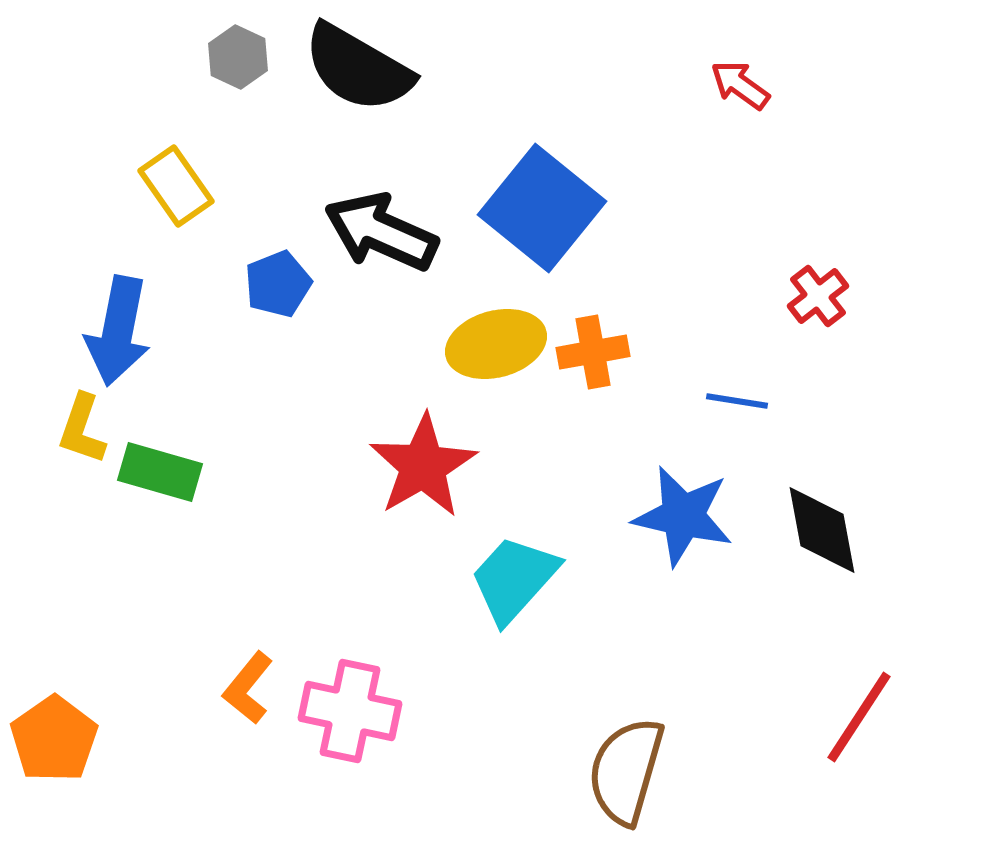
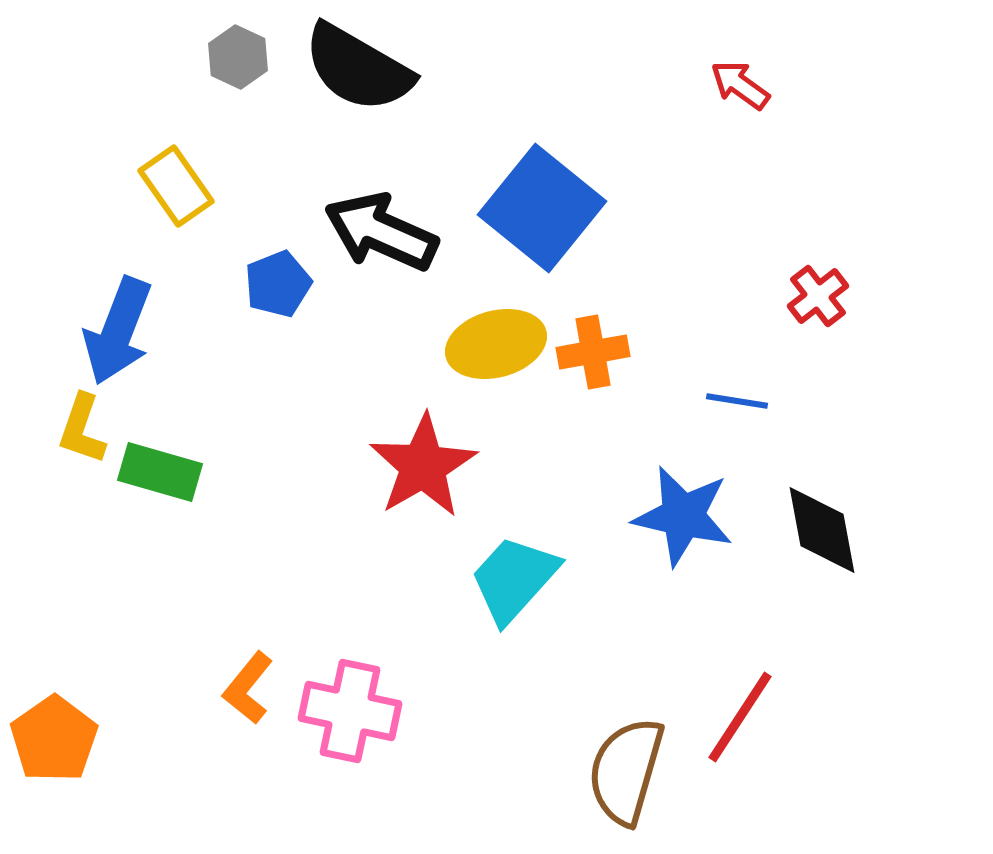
blue arrow: rotated 10 degrees clockwise
red line: moved 119 px left
